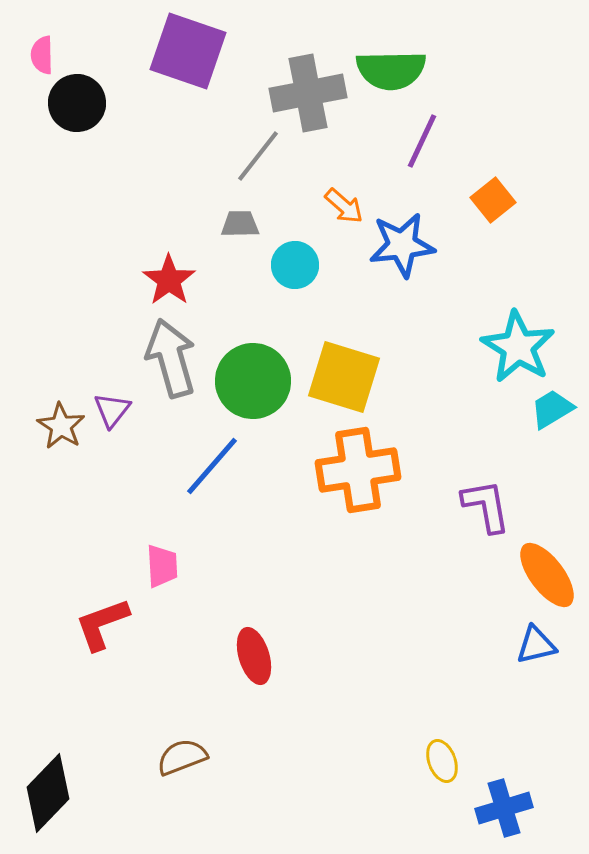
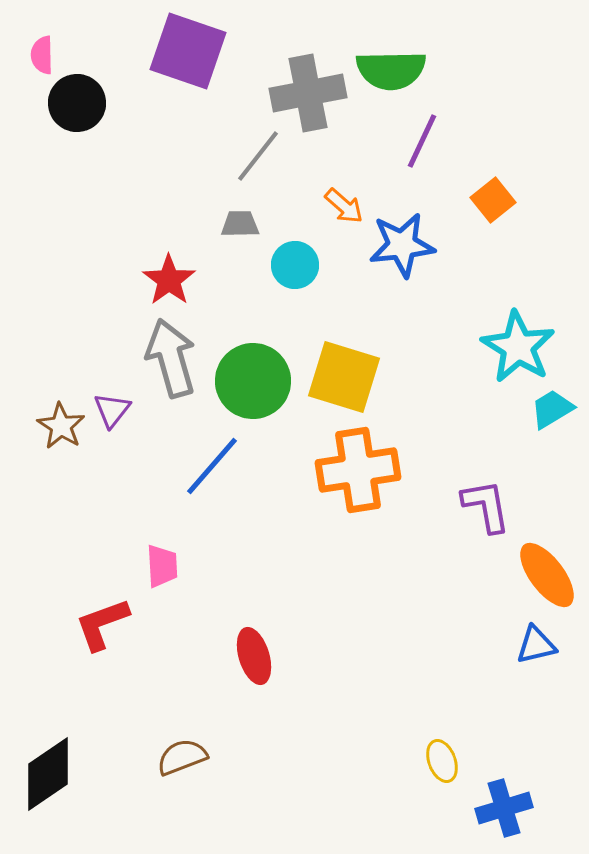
black diamond: moved 19 px up; rotated 12 degrees clockwise
